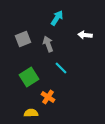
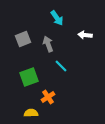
cyan arrow: rotated 112 degrees clockwise
cyan line: moved 2 px up
green square: rotated 12 degrees clockwise
orange cross: rotated 24 degrees clockwise
